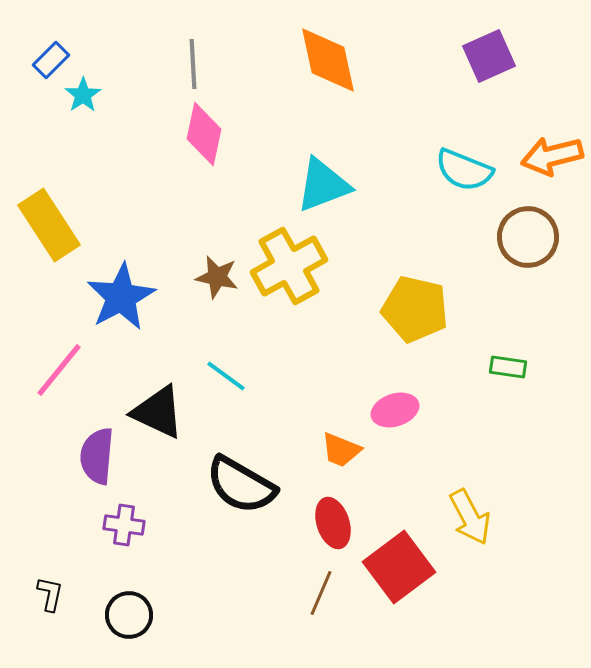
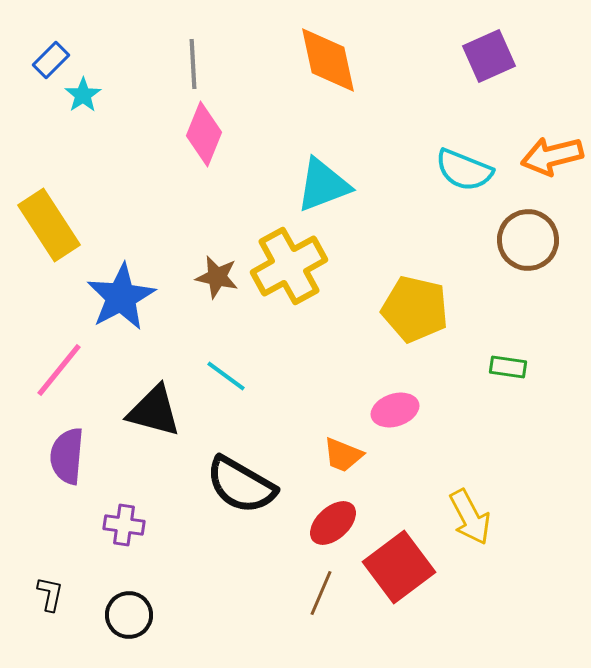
pink diamond: rotated 10 degrees clockwise
brown circle: moved 3 px down
black triangle: moved 4 px left, 1 px up; rotated 10 degrees counterclockwise
orange trapezoid: moved 2 px right, 5 px down
purple semicircle: moved 30 px left
red ellipse: rotated 66 degrees clockwise
